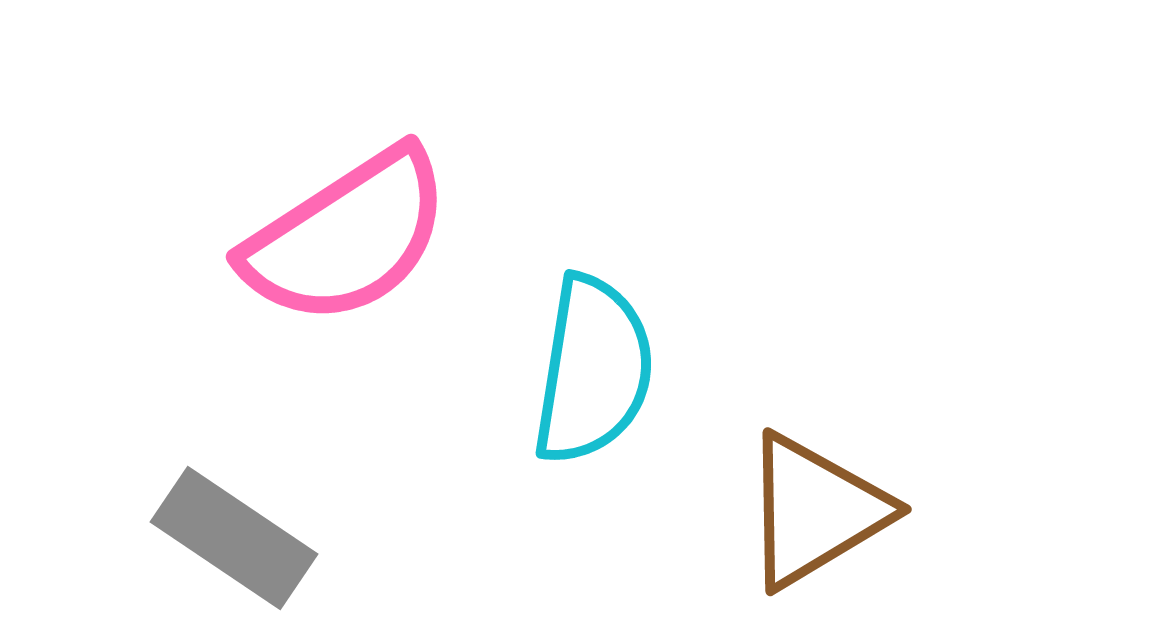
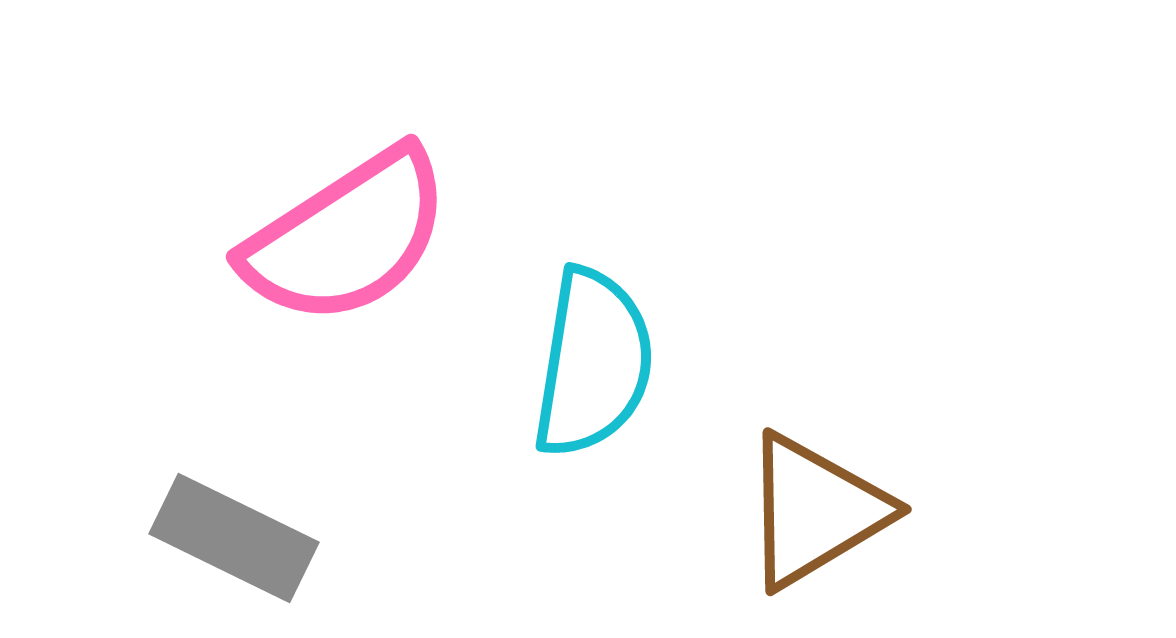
cyan semicircle: moved 7 px up
gray rectangle: rotated 8 degrees counterclockwise
